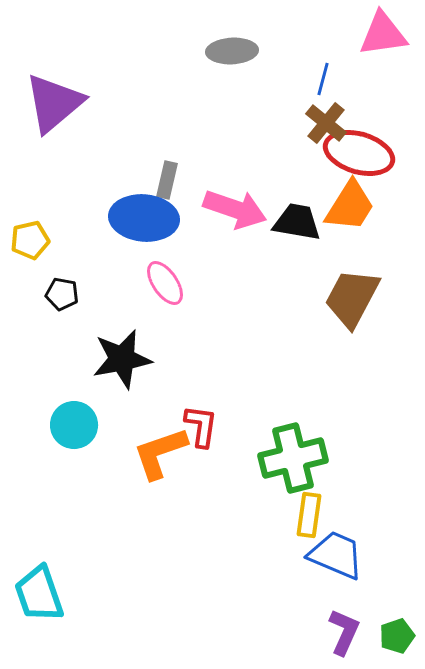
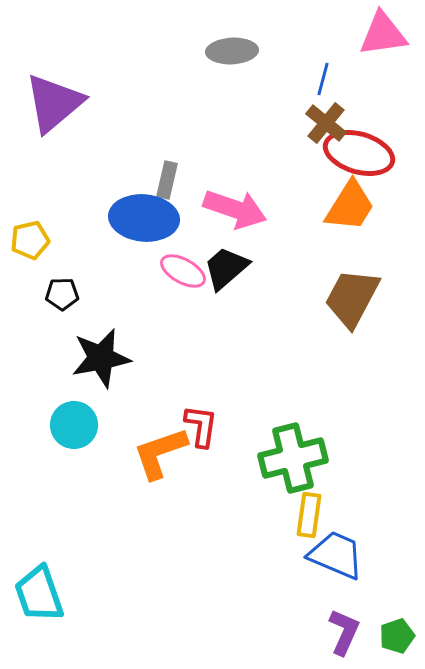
black trapezoid: moved 71 px left, 46 px down; rotated 51 degrees counterclockwise
pink ellipse: moved 18 px right, 12 px up; rotated 27 degrees counterclockwise
black pentagon: rotated 12 degrees counterclockwise
black star: moved 21 px left, 1 px up
